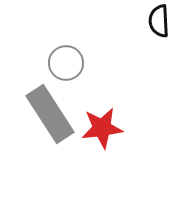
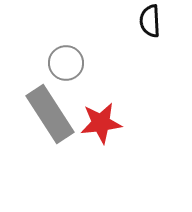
black semicircle: moved 9 px left
red star: moved 1 px left, 5 px up
